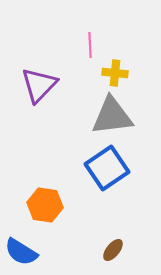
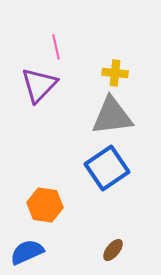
pink line: moved 34 px left, 2 px down; rotated 10 degrees counterclockwise
blue semicircle: moved 6 px right; rotated 124 degrees clockwise
